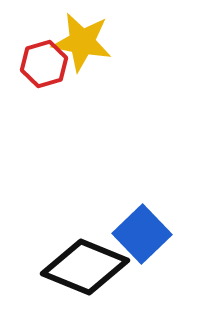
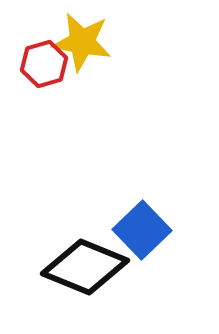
blue square: moved 4 px up
